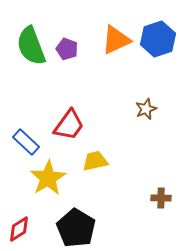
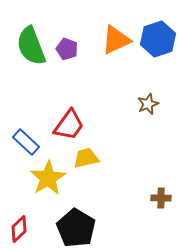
brown star: moved 2 px right, 5 px up
yellow trapezoid: moved 9 px left, 3 px up
red diamond: rotated 12 degrees counterclockwise
